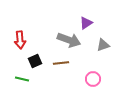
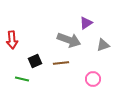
red arrow: moved 8 px left
